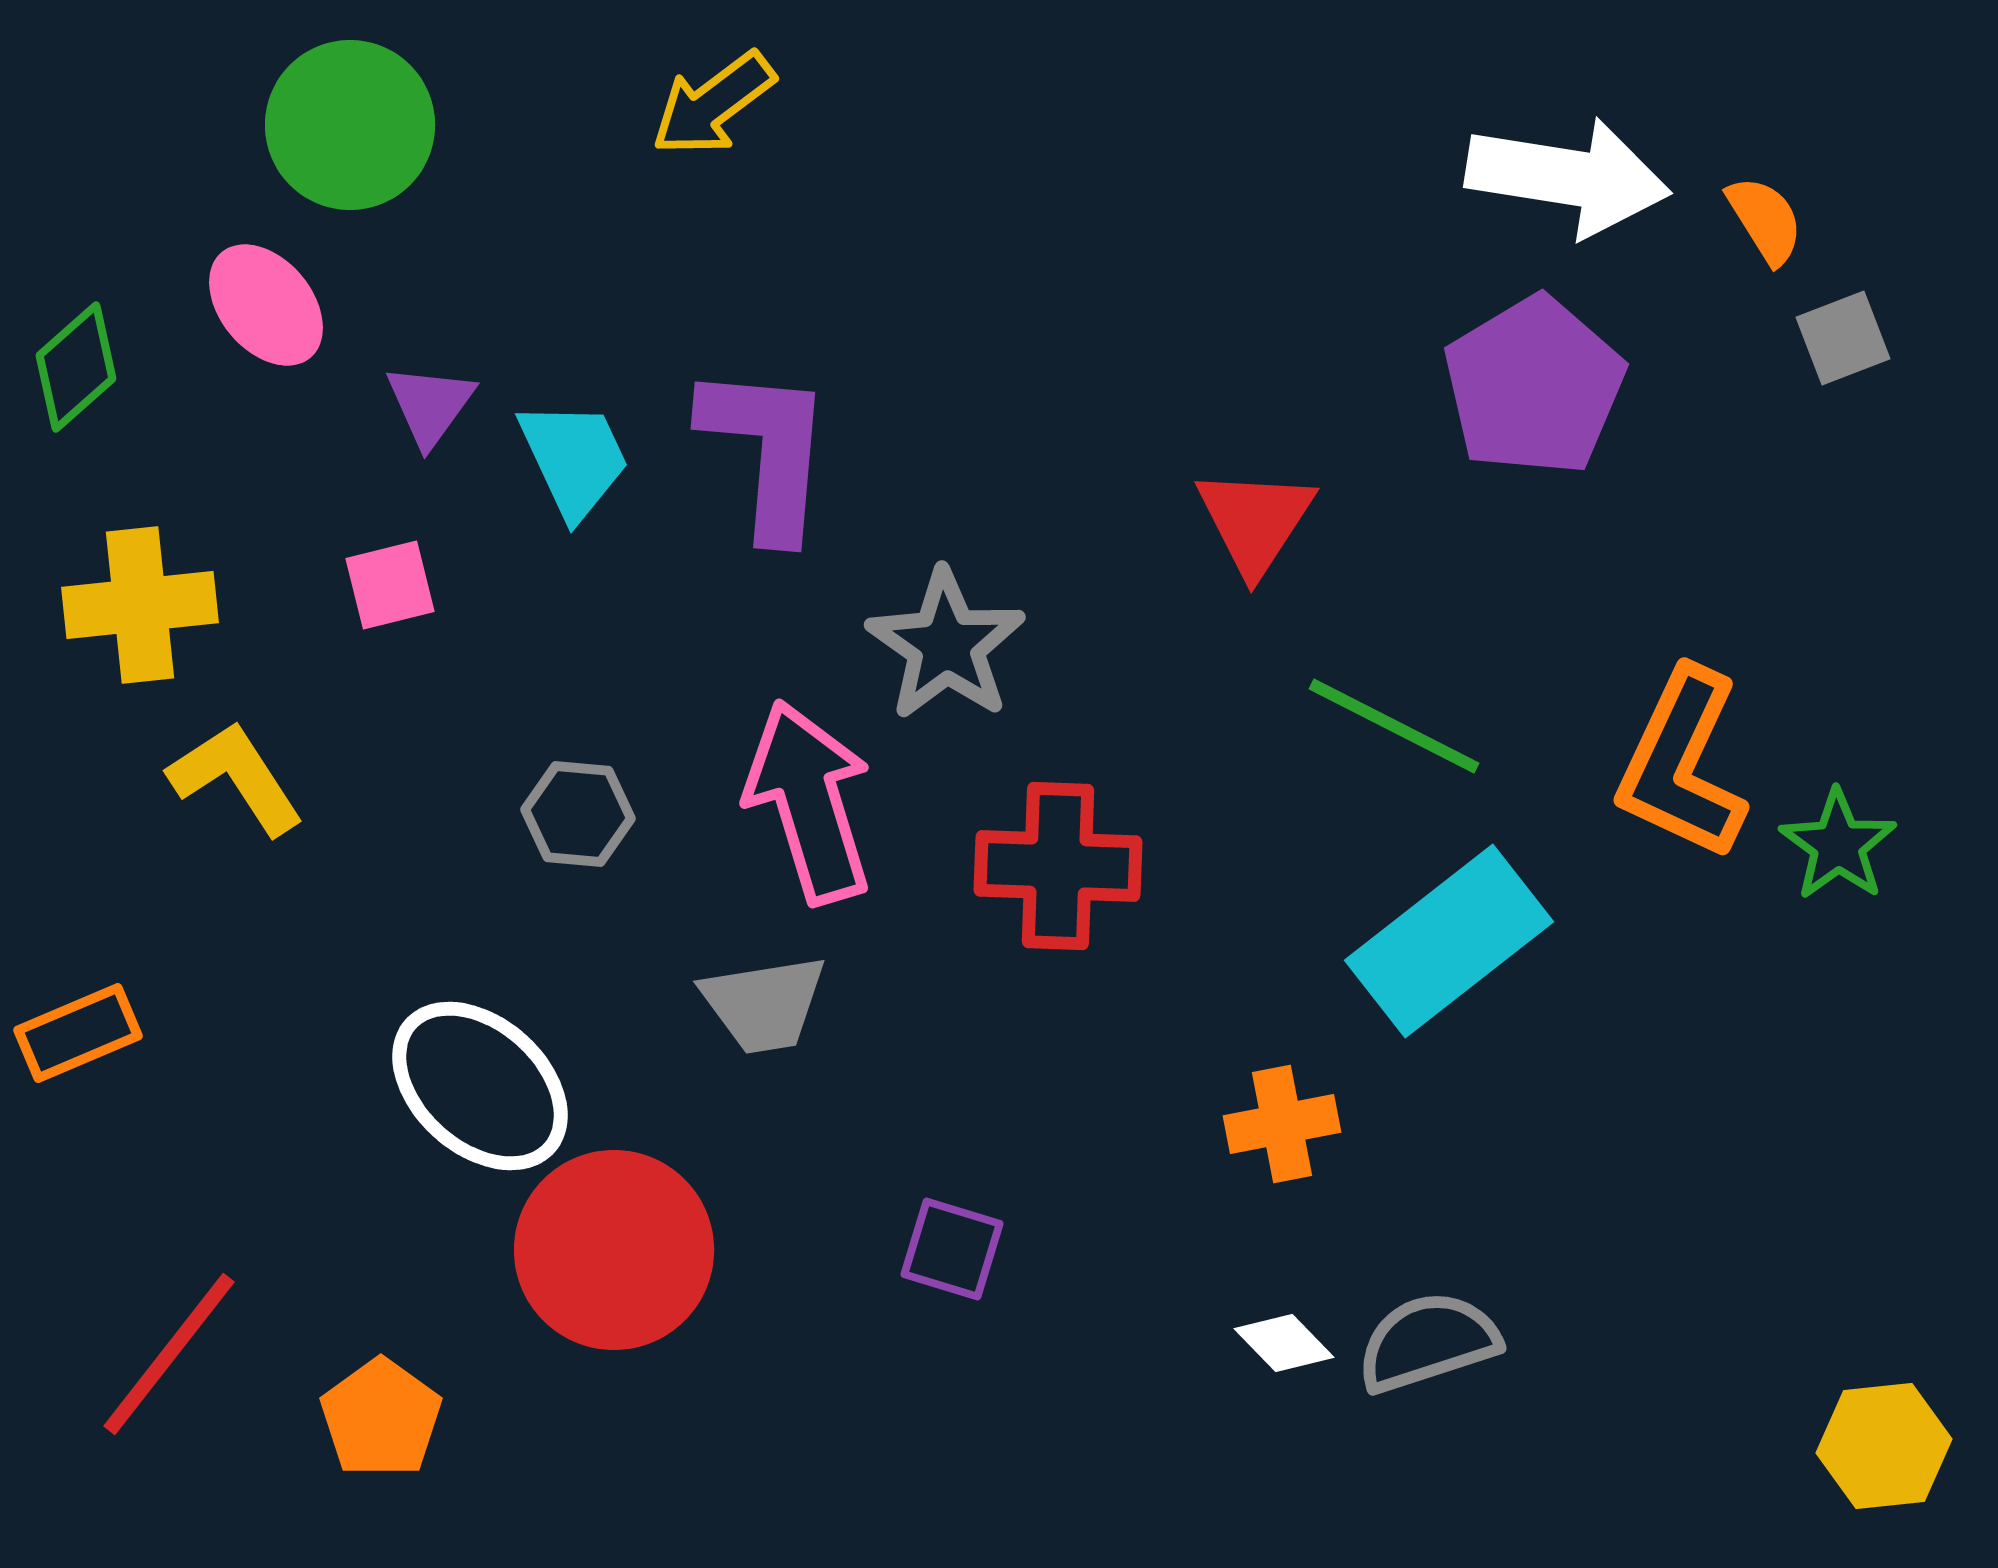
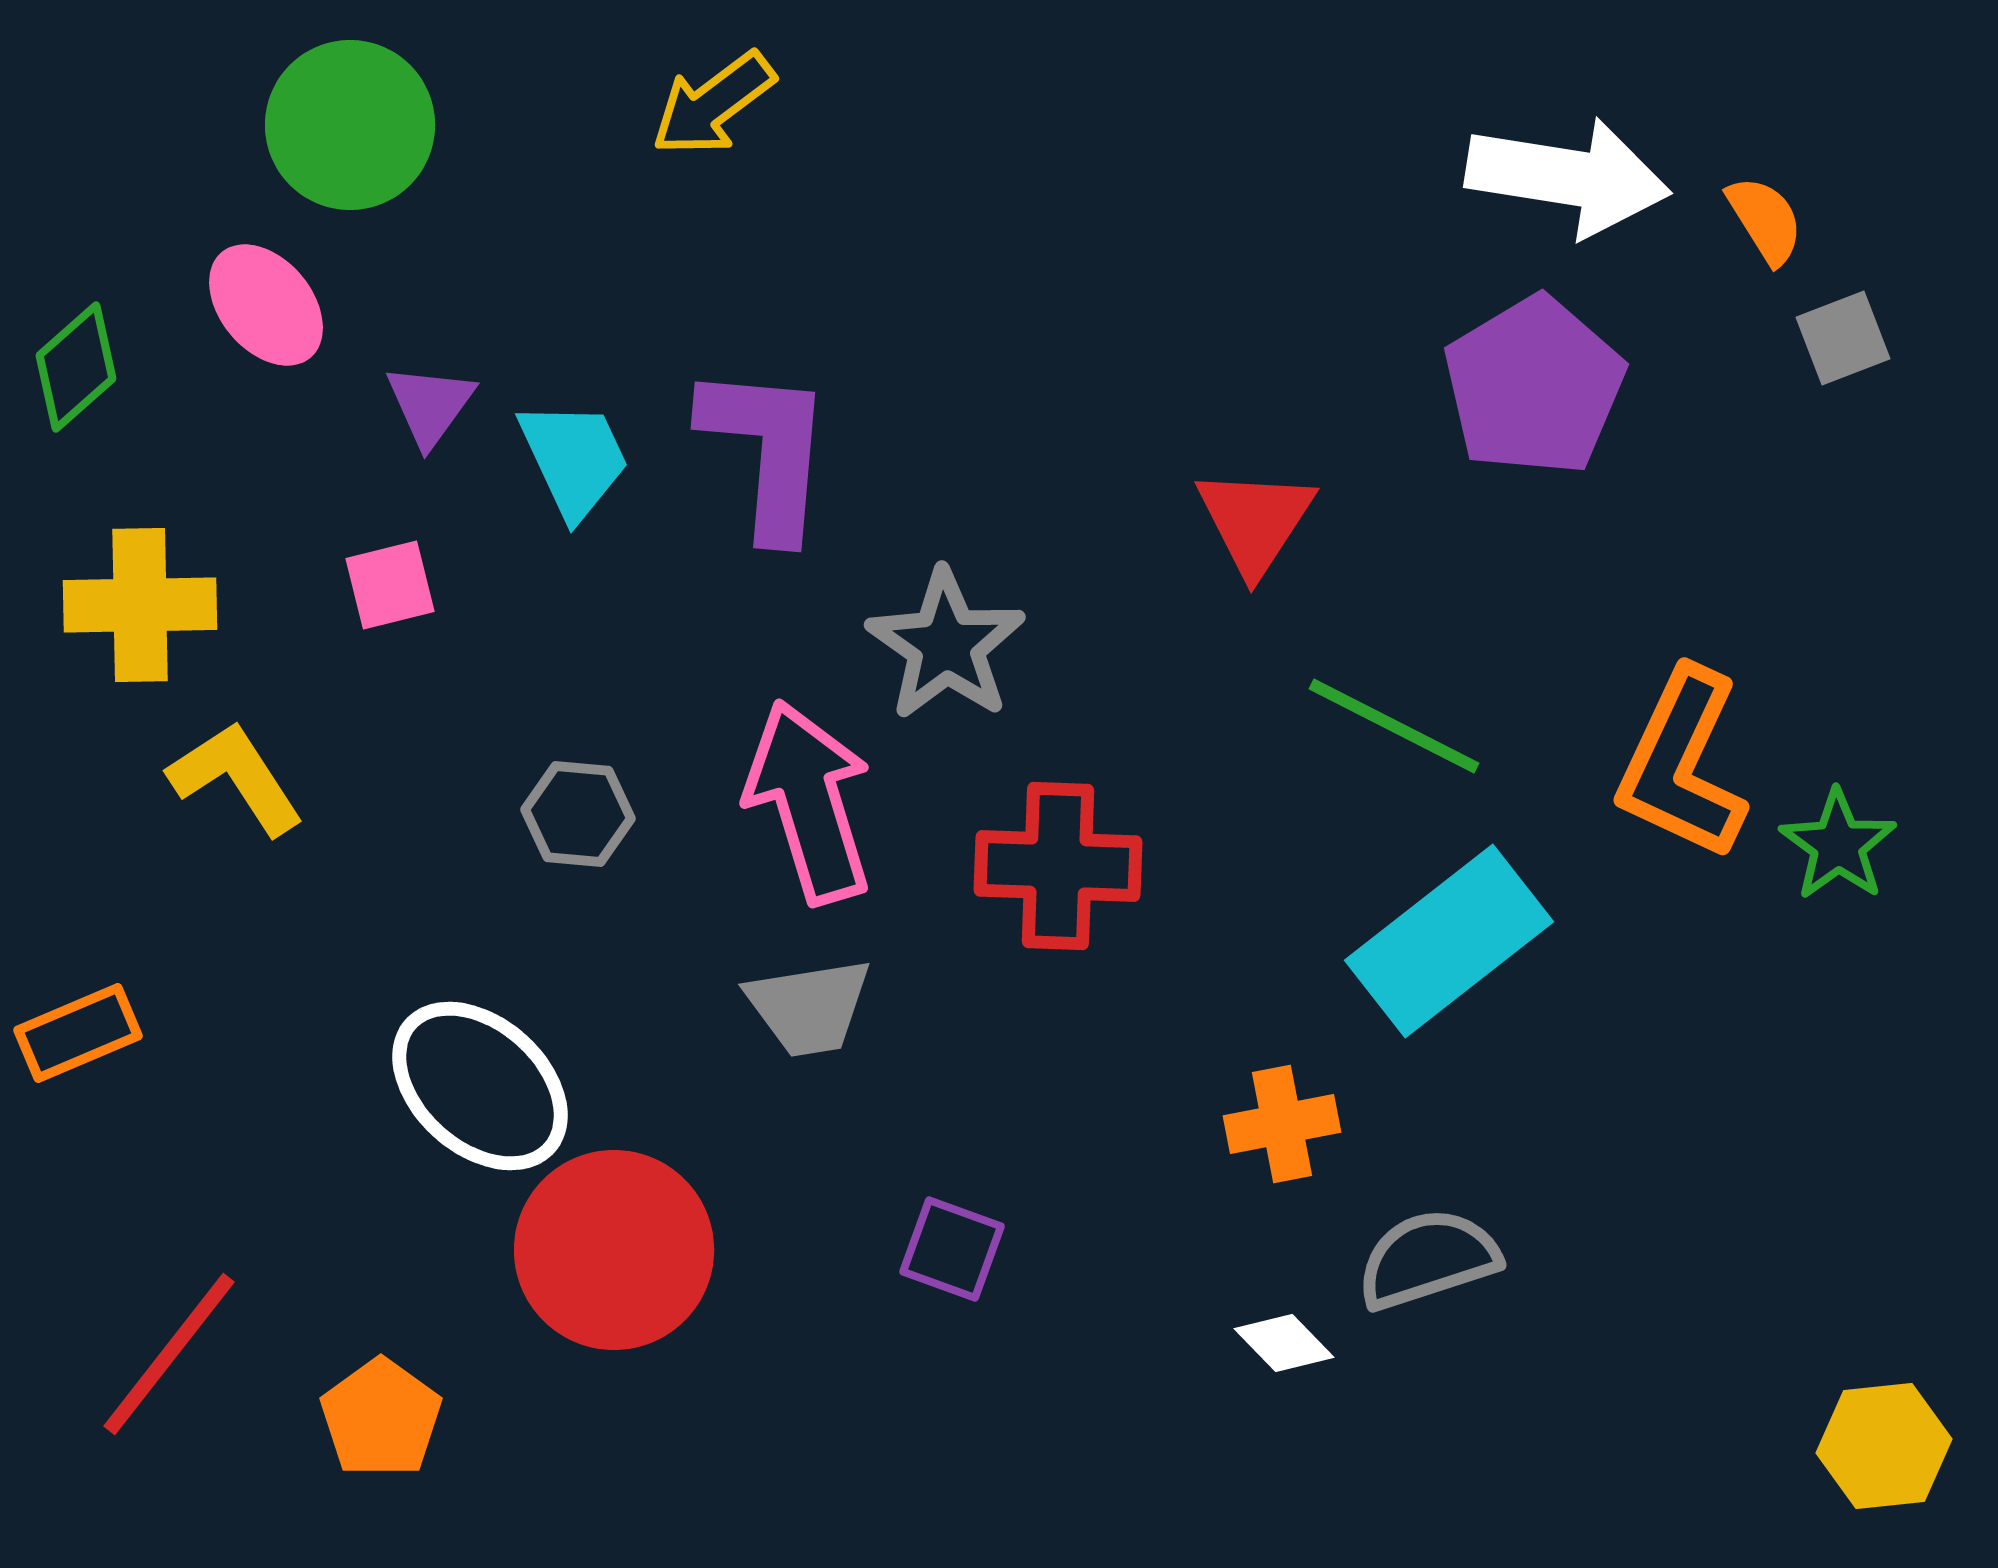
yellow cross: rotated 5 degrees clockwise
gray trapezoid: moved 45 px right, 3 px down
purple square: rotated 3 degrees clockwise
gray semicircle: moved 83 px up
